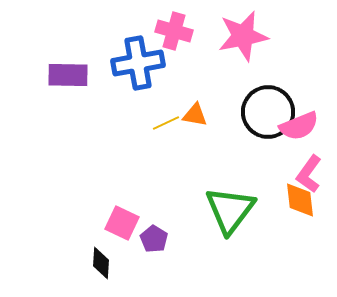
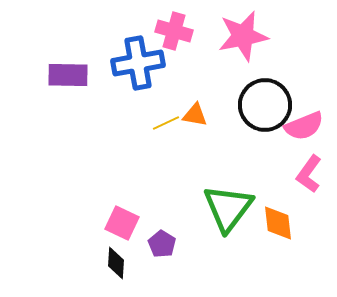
black circle: moved 3 px left, 7 px up
pink semicircle: moved 5 px right
orange diamond: moved 22 px left, 23 px down
green triangle: moved 2 px left, 2 px up
purple pentagon: moved 8 px right, 5 px down
black diamond: moved 15 px right
